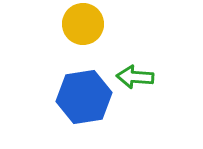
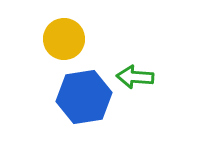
yellow circle: moved 19 px left, 15 px down
